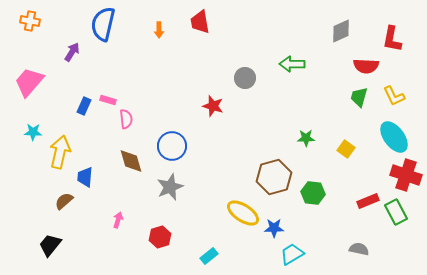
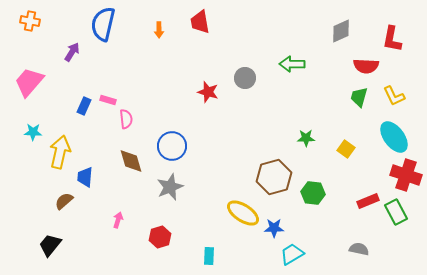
red star: moved 5 px left, 14 px up
cyan rectangle: rotated 48 degrees counterclockwise
